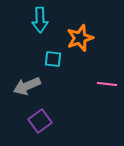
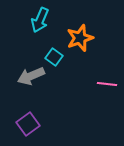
cyan arrow: rotated 25 degrees clockwise
cyan square: moved 1 px right, 2 px up; rotated 30 degrees clockwise
gray arrow: moved 4 px right, 10 px up
purple square: moved 12 px left, 3 px down
